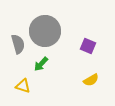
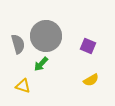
gray circle: moved 1 px right, 5 px down
